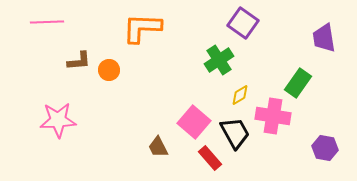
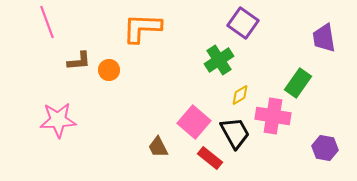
pink line: rotated 72 degrees clockwise
red rectangle: rotated 10 degrees counterclockwise
